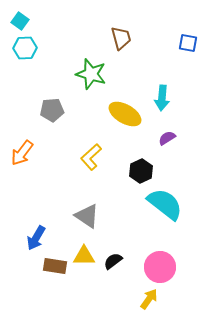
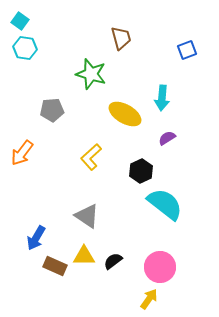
blue square: moved 1 px left, 7 px down; rotated 30 degrees counterclockwise
cyan hexagon: rotated 10 degrees clockwise
brown rectangle: rotated 15 degrees clockwise
